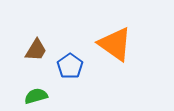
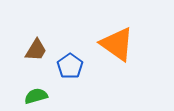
orange triangle: moved 2 px right
